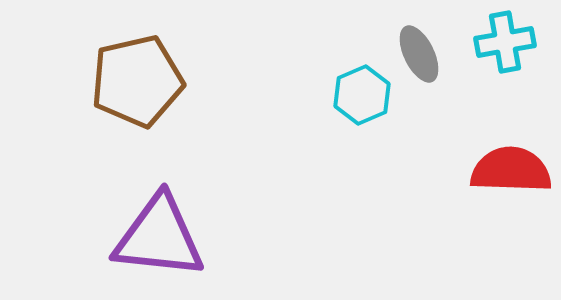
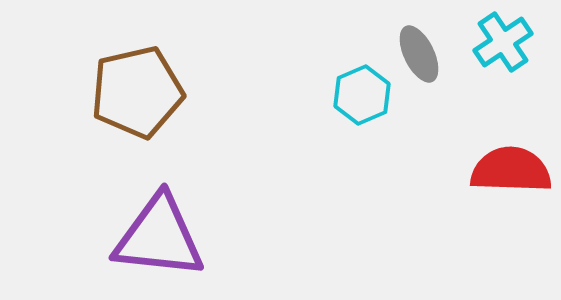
cyan cross: moved 2 px left; rotated 24 degrees counterclockwise
brown pentagon: moved 11 px down
